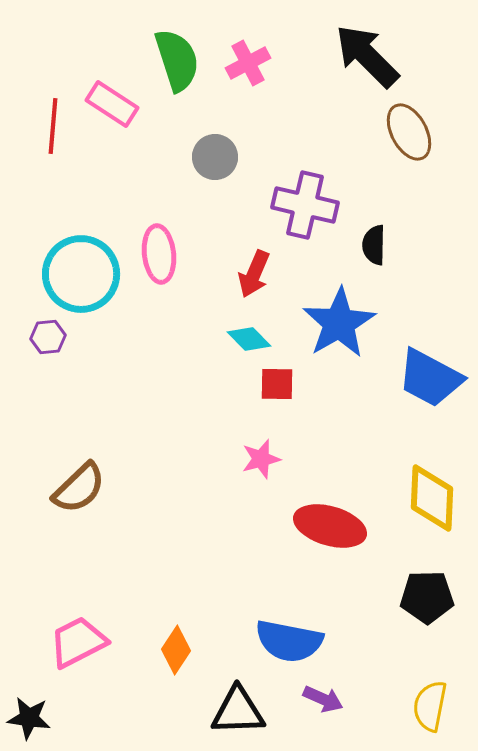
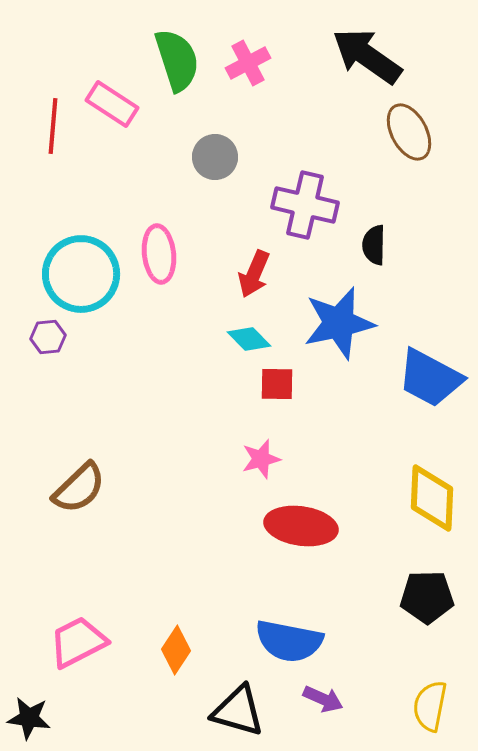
black arrow: rotated 10 degrees counterclockwise
blue star: rotated 18 degrees clockwise
red ellipse: moved 29 px left; rotated 8 degrees counterclockwise
black triangle: rotated 18 degrees clockwise
